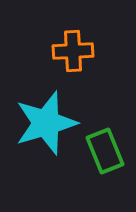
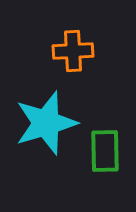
green rectangle: rotated 21 degrees clockwise
